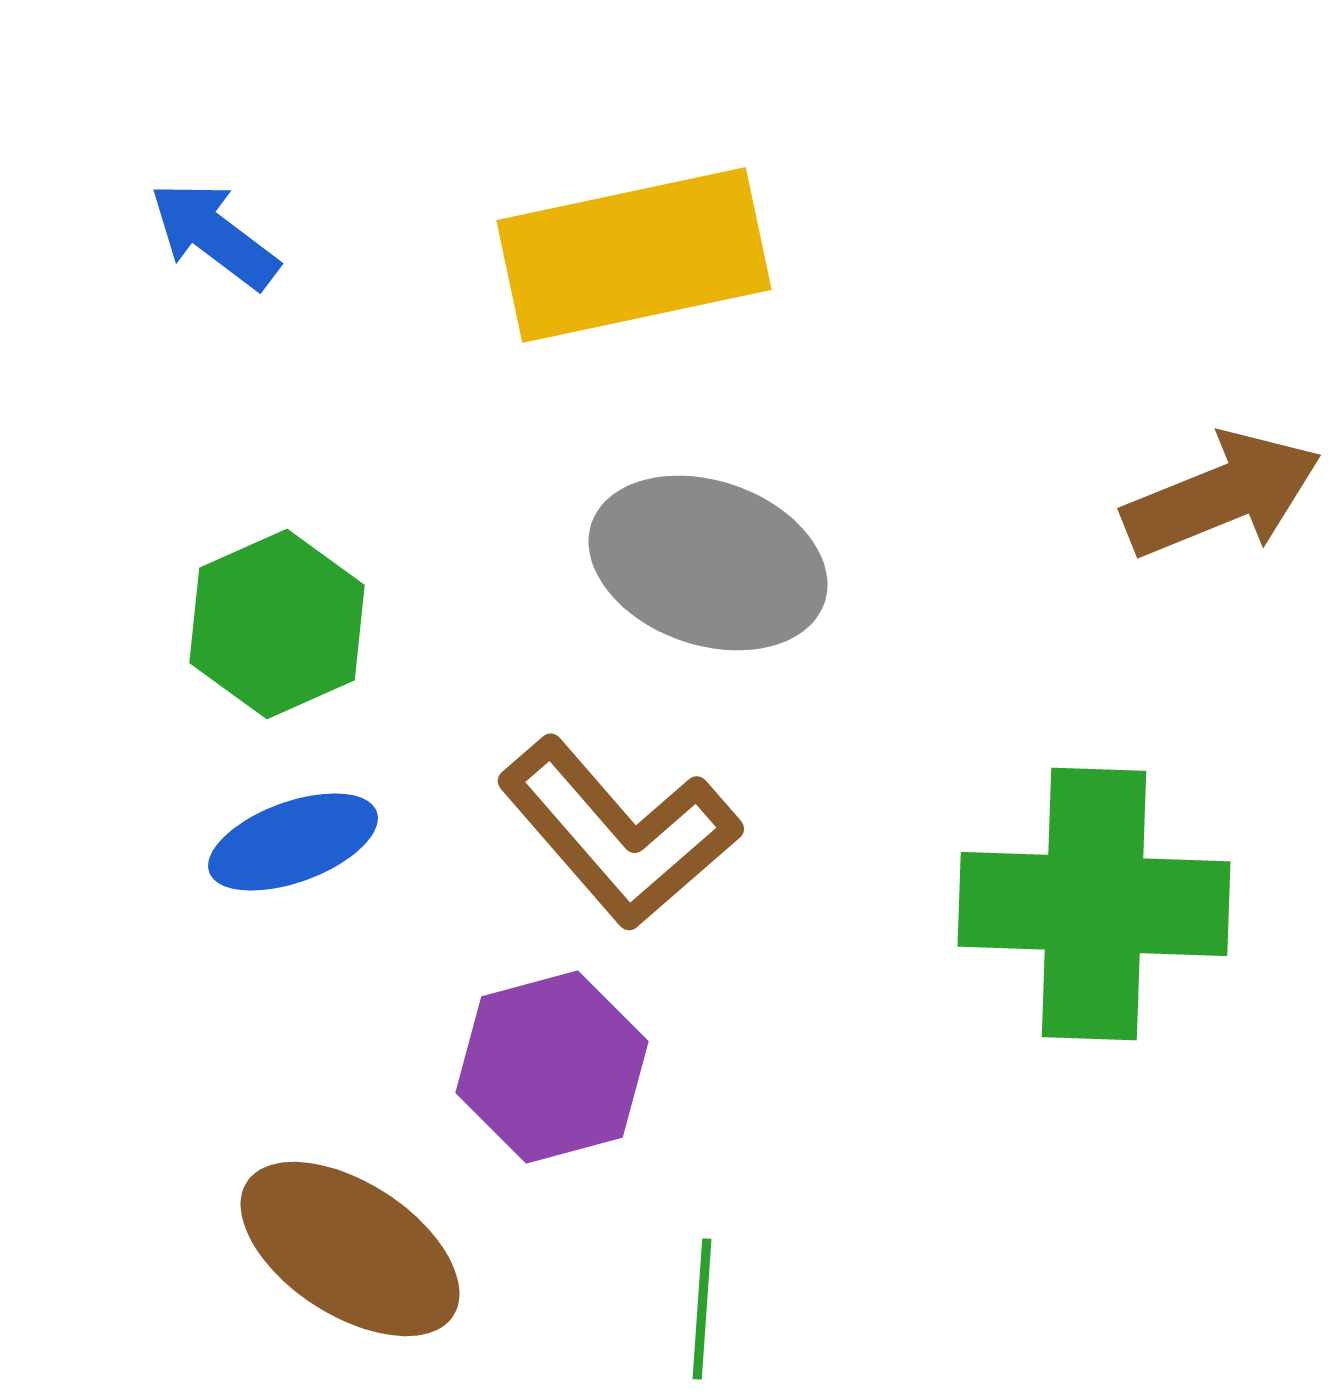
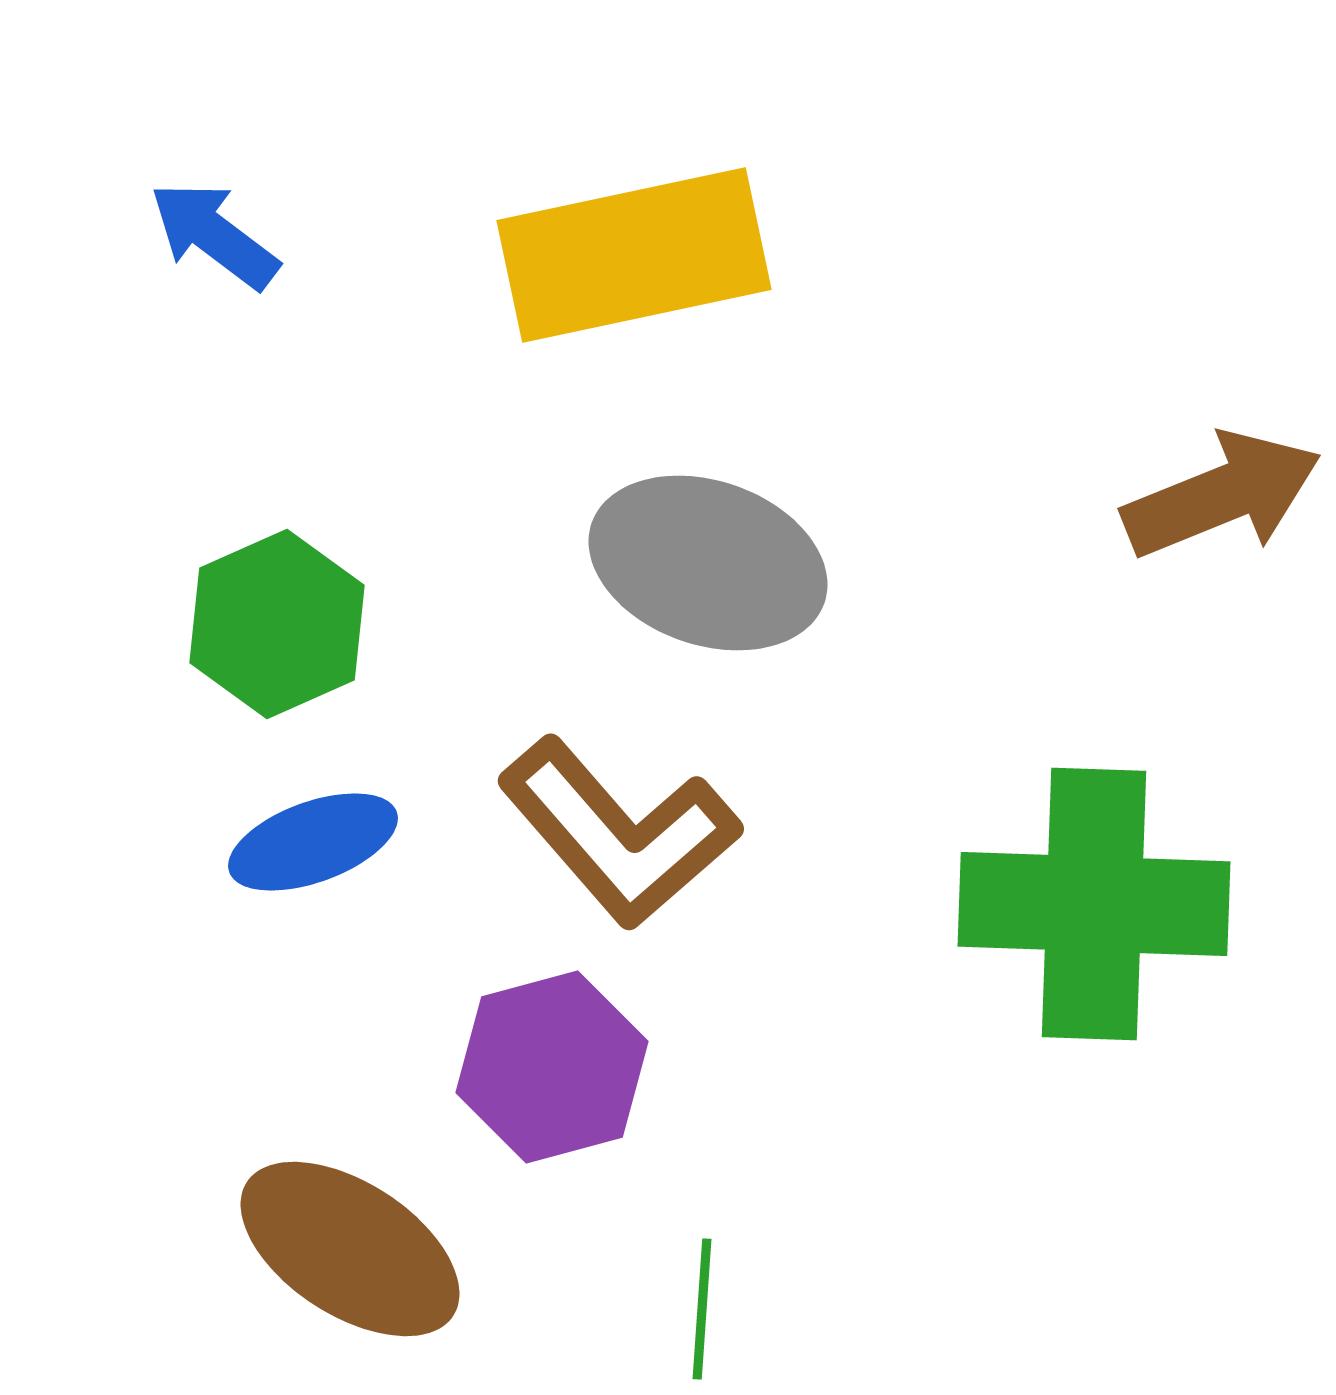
blue ellipse: moved 20 px right
